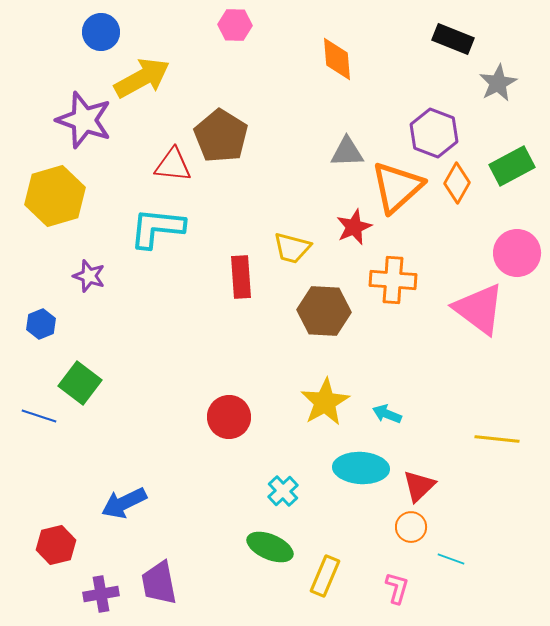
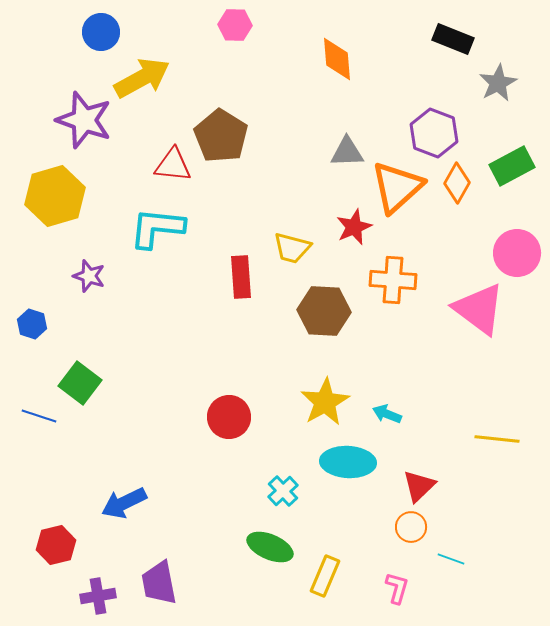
blue hexagon at (41, 324): moved 9 px left; rotated 20 degrees counterclockwise
cyan ellipse at (361, 468): moved 13 px left, 6 px up
purple cross at (101, 594): moved 3 px left, 2 px down
